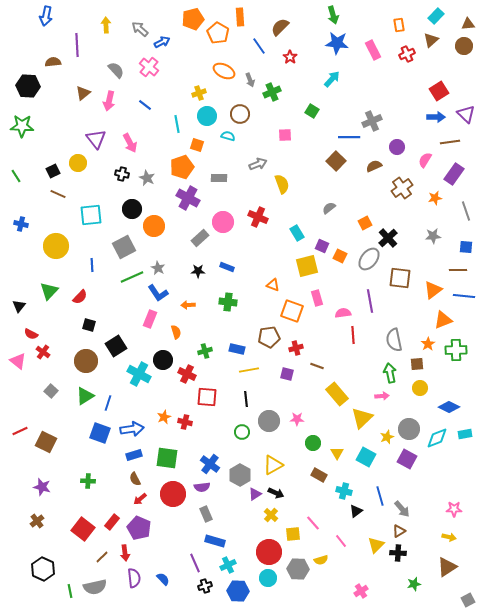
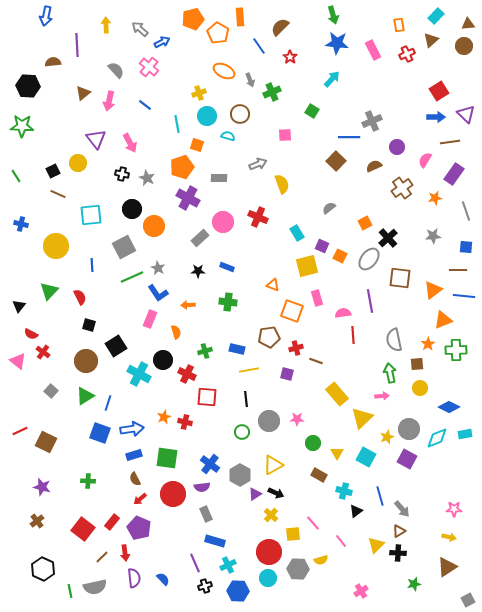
red semicircle at (80, 297): rotated 70 degrees counterclockwise
brown line at (317, 366): moved 1 px left, 5 px up
